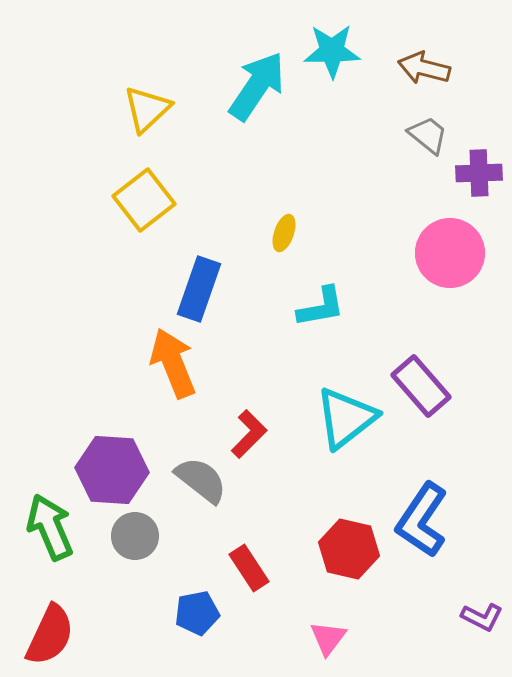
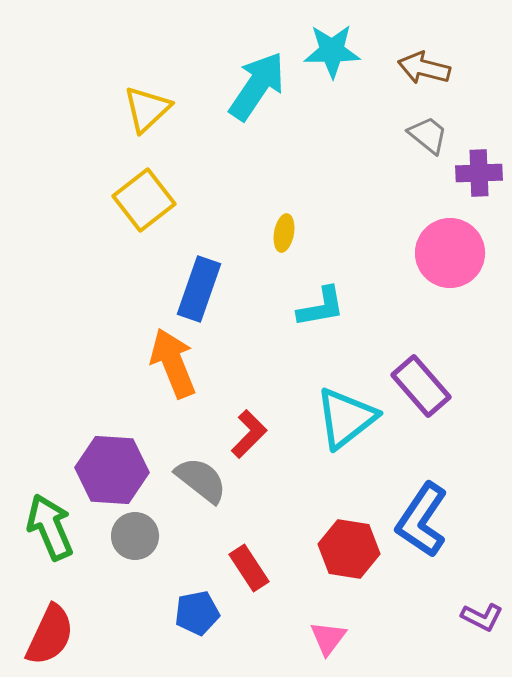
yellow ellipse: rotated 9 degrees counterclockwise
red hexagon: rotated 4 degrees counterclockwise
